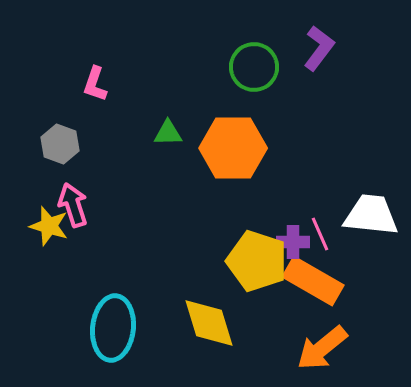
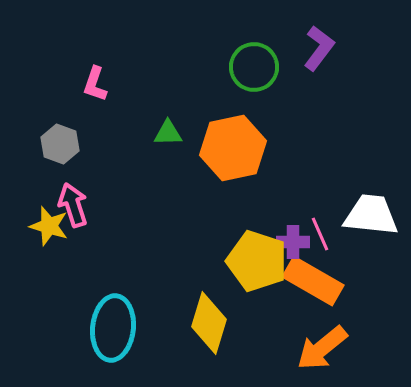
orange hexagon: rotated 12 degrees counterclockwise
yellow diamond: rotated 34 degrees clockwise
